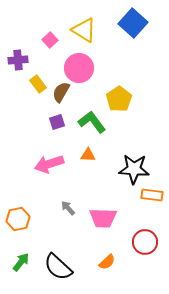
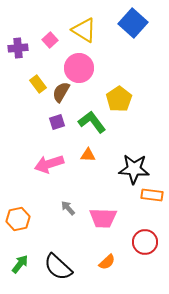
purple cross: moved 12 px up
green arrow: moved 1 px left, 2 px down
